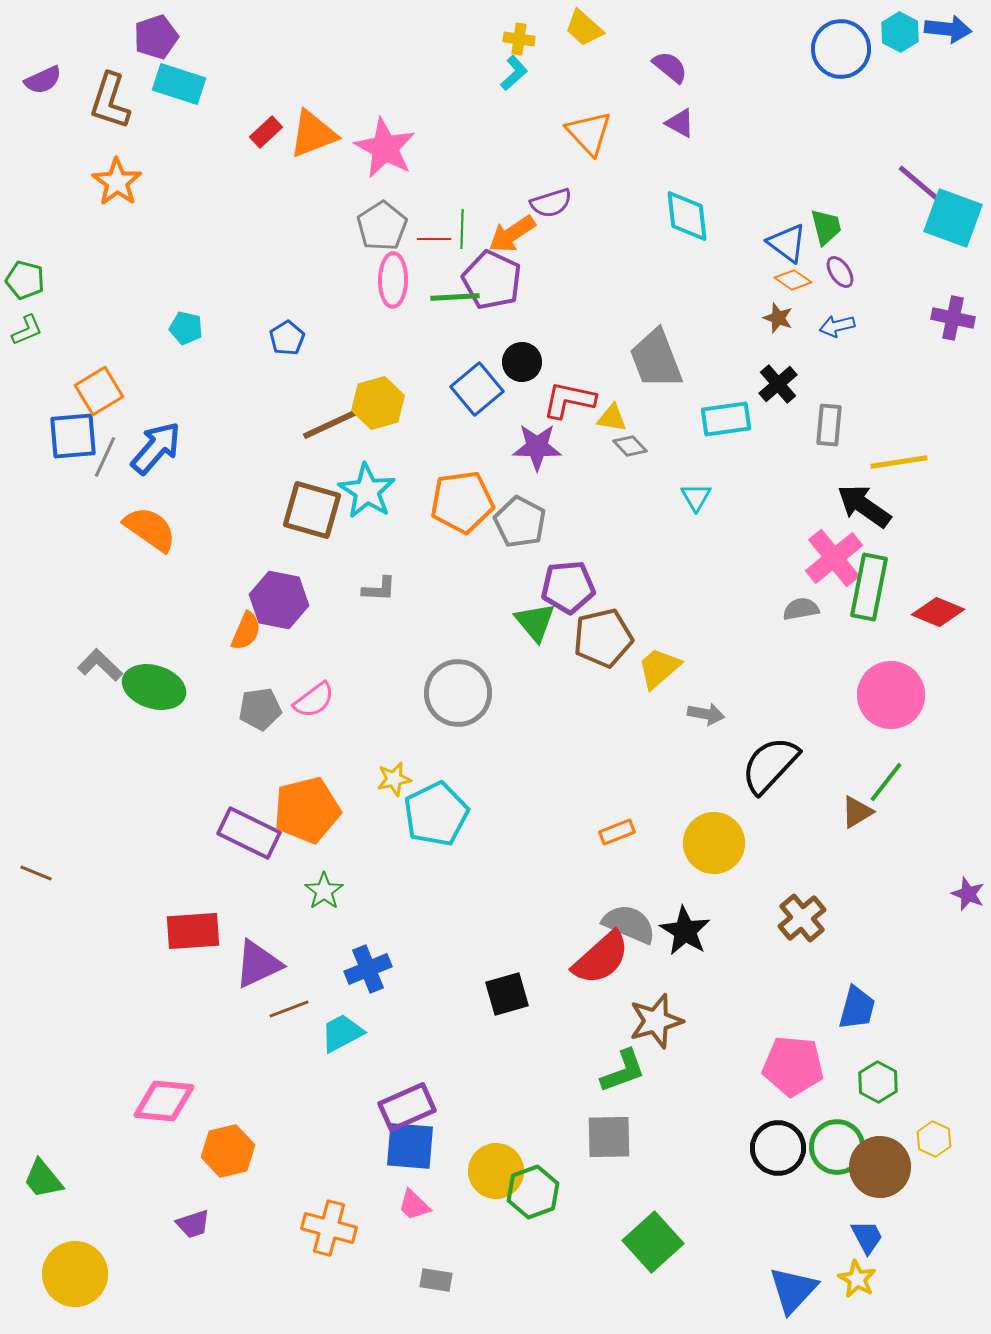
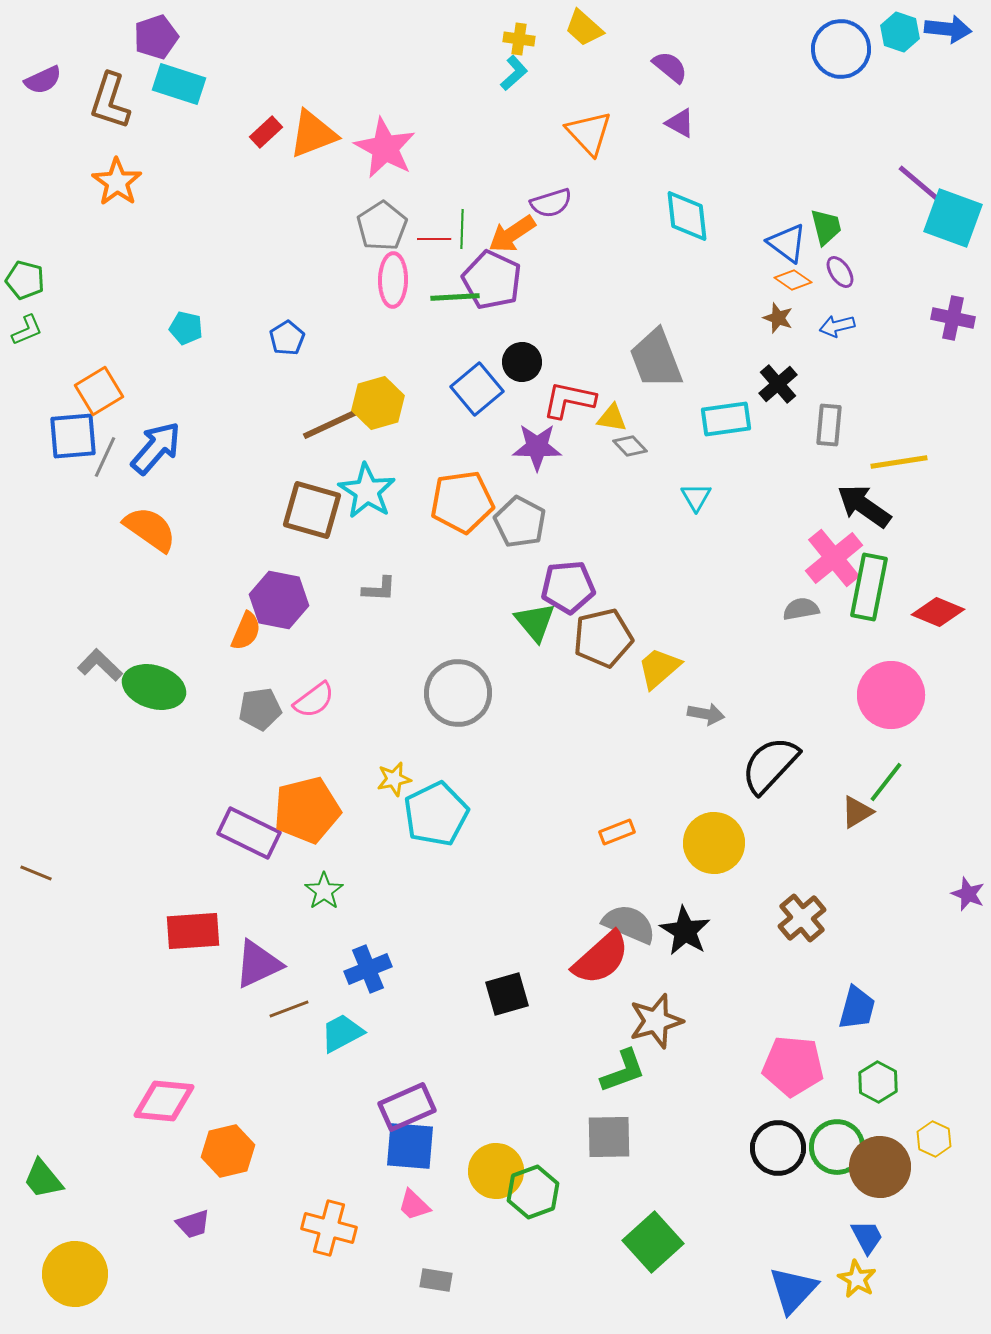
cyan hexagon at (900, 32): rotated 9 degrees counterclockwise
